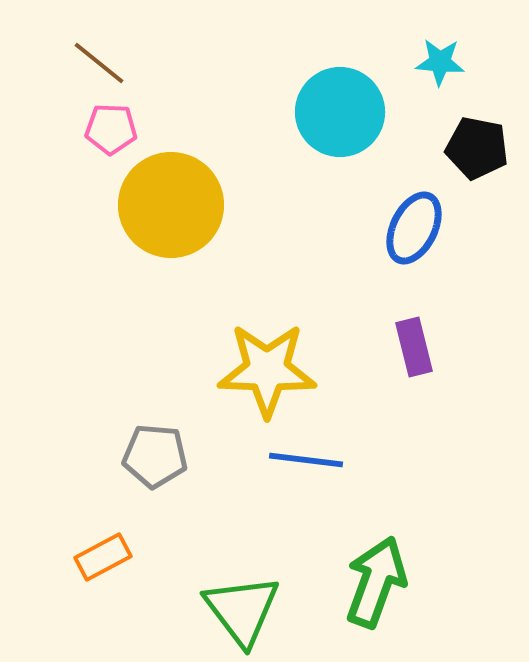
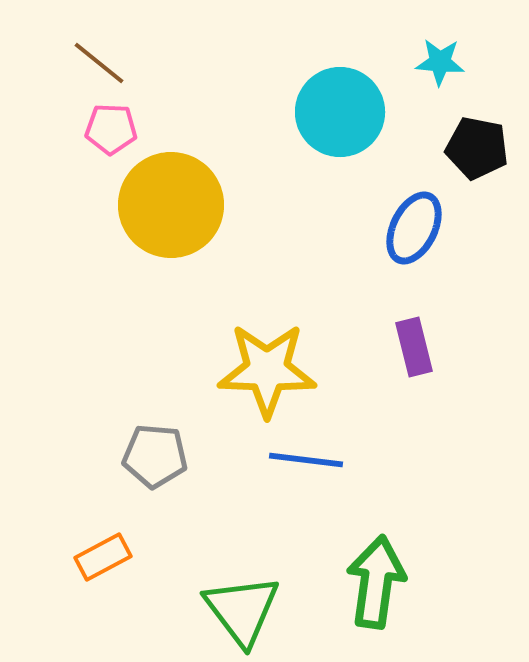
green arrow: rotated 12 degrees counterclockwise
